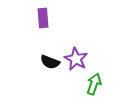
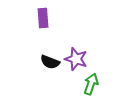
purple star: rotated 10 degrees counterclockwise
green arrow: moved 3 px left
